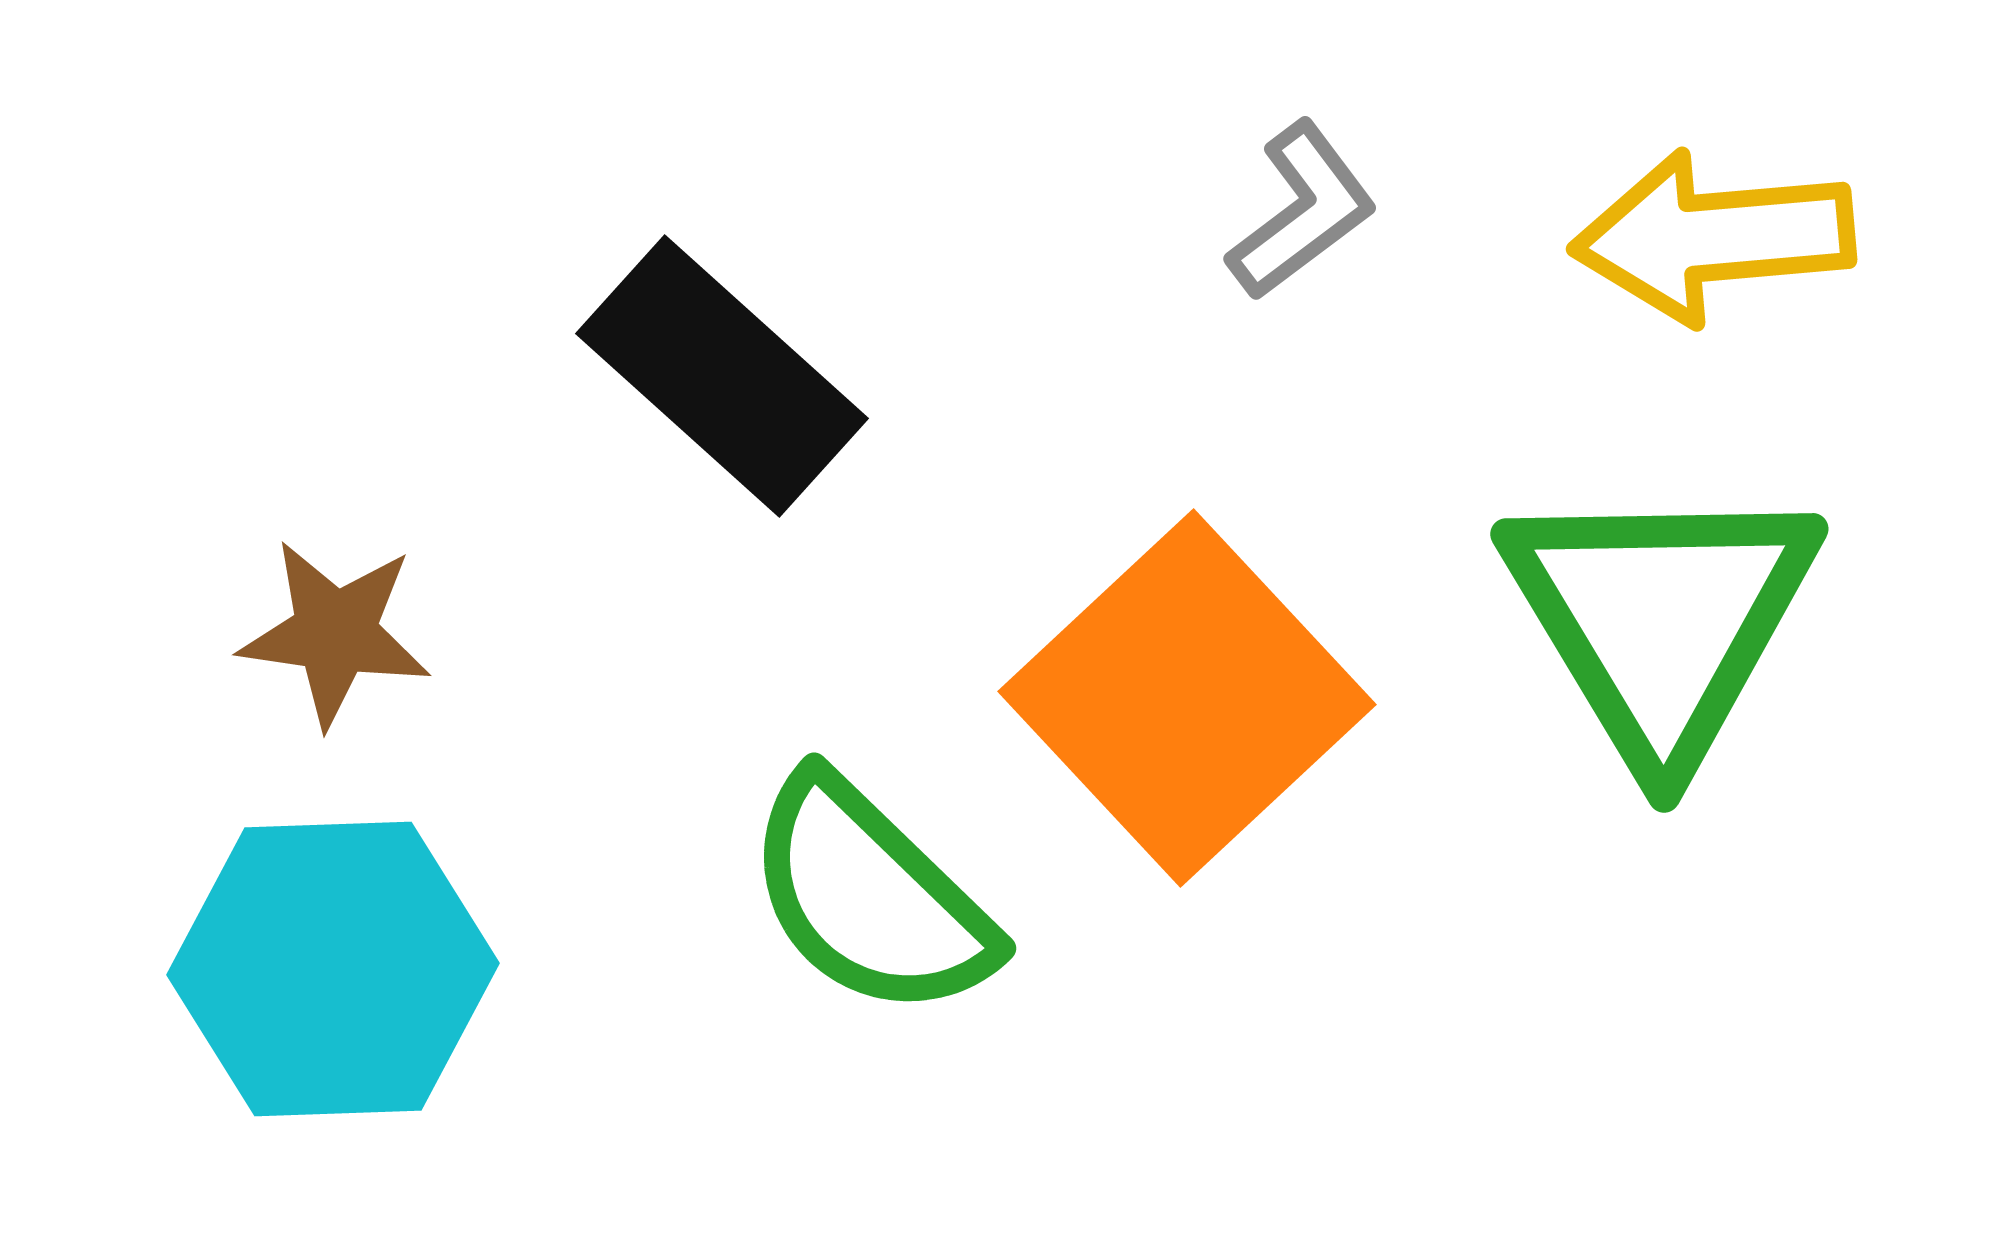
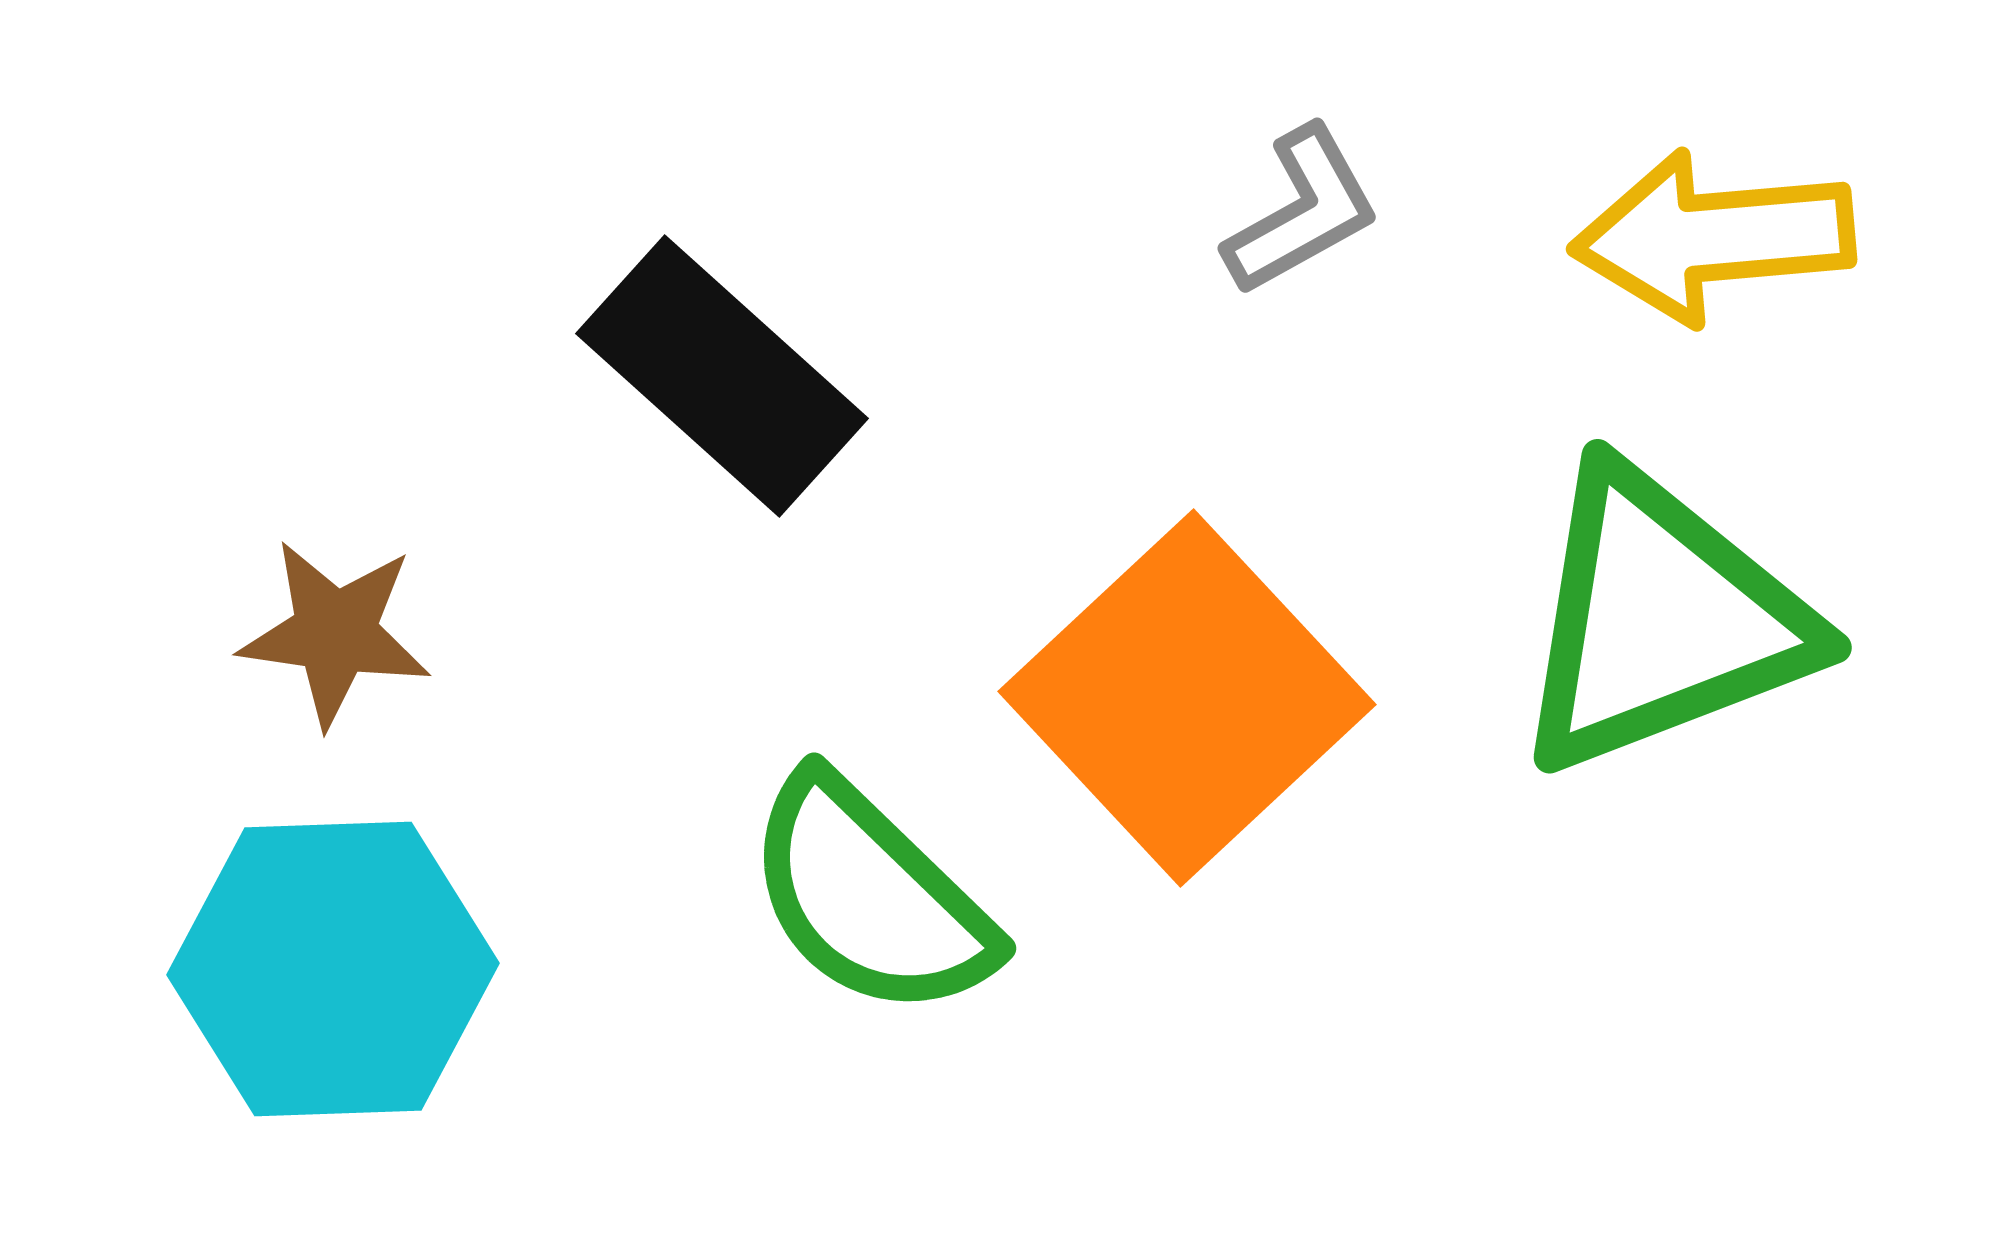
gray L-shape: rotated 8 degrees clockwise
green triangle: rotated 40 degrees clockwise
